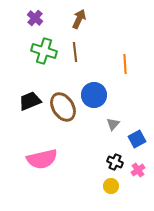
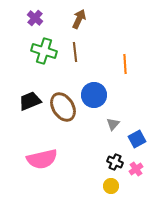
pink cross: moved 2 px left, 1 px up
